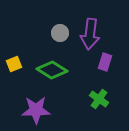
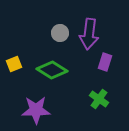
purple arrow: moved 1 px left
